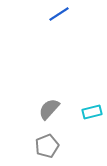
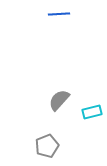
blue line: rotated 30 degrees clockwise
gray semicircle: moved 10 px right, 9 px up
